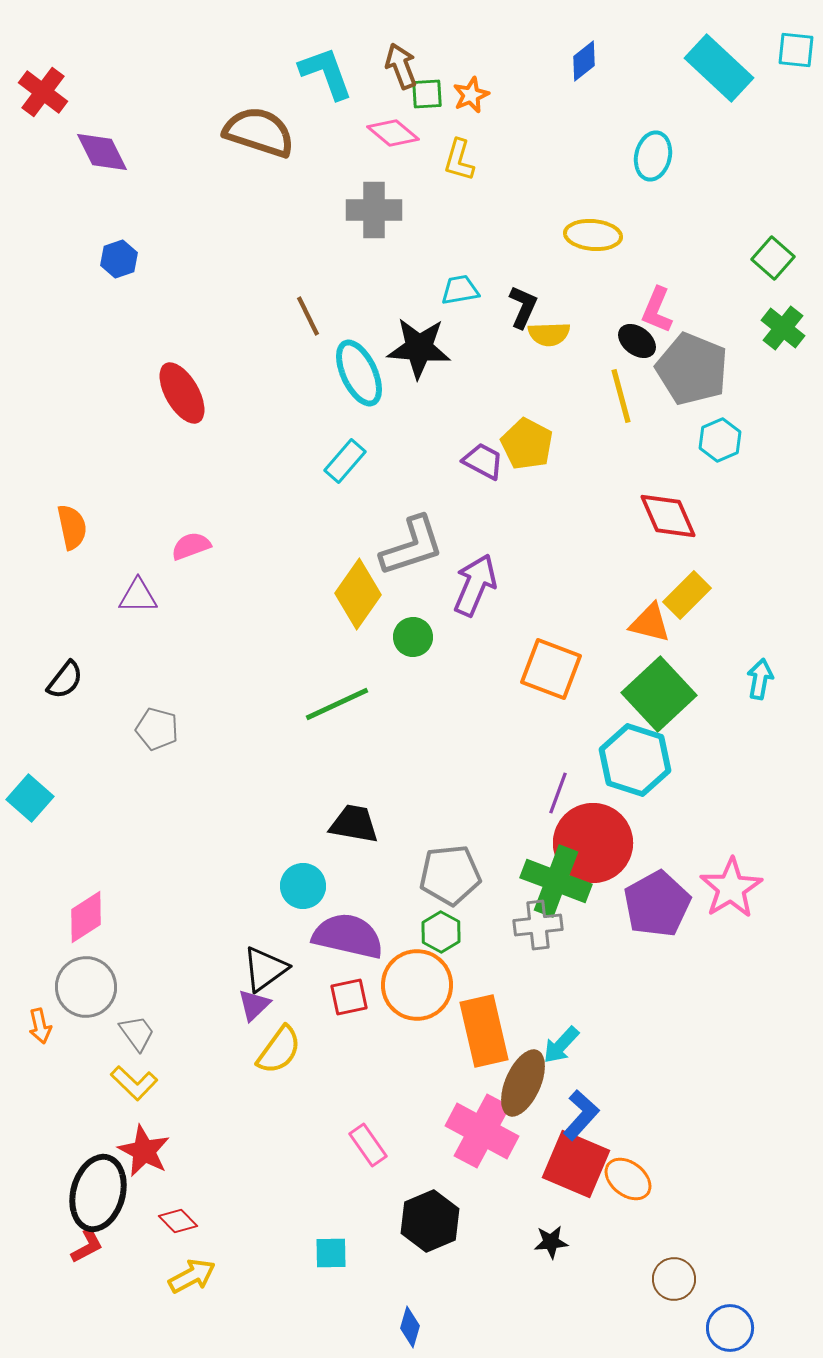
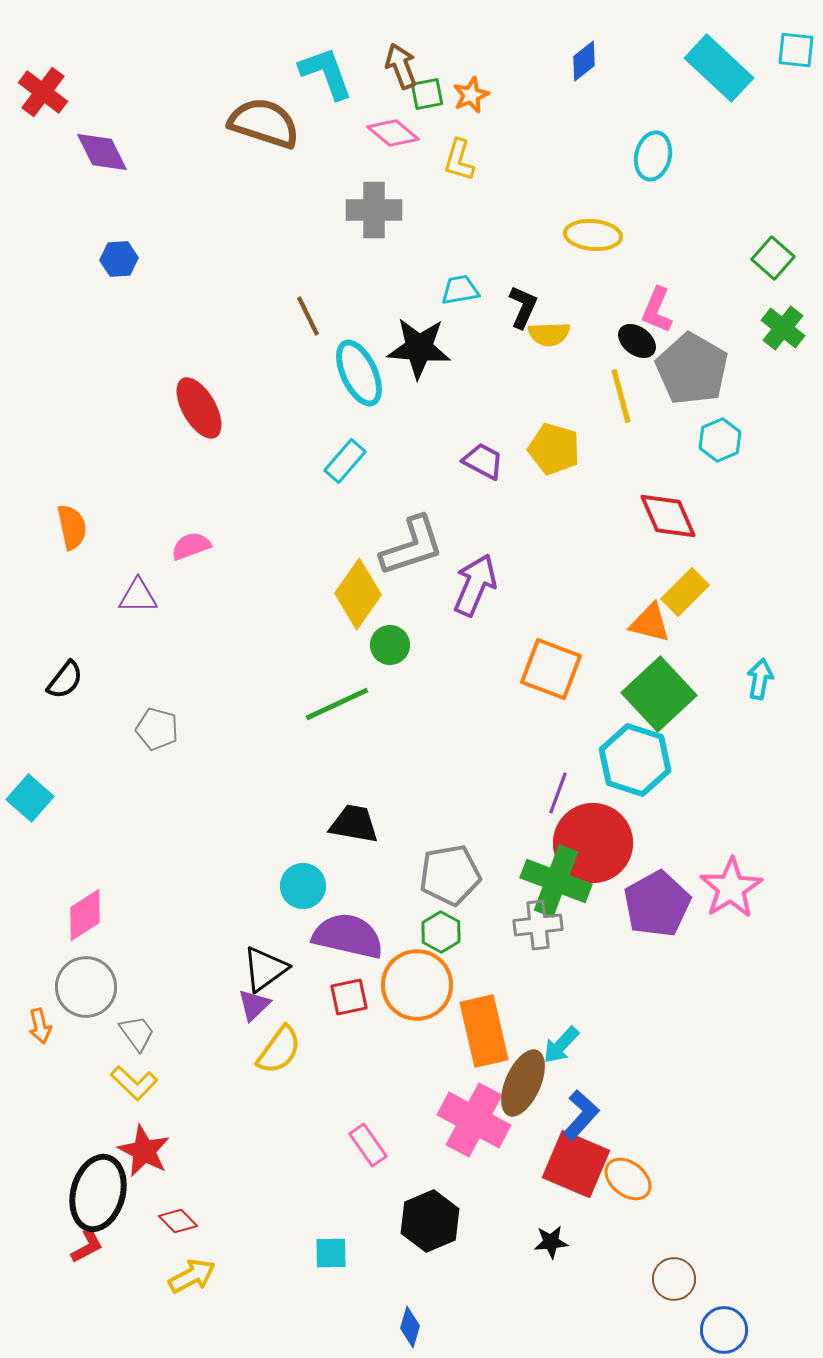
green square at (427, 94): rotated 8 degrees counterclockwise
brown semicircle at (259, 132): moved 5 px right, 9 px up
blue hexagon at (119, 259): rotated 15 degrees clockwise
gray pentagon at (692, 369): rotated 8 degrees clockwise
red ellipse at (182, 393): moved 17 px right, 15 px down
yellow pentagon at (527, 444): moved 27 px right, 5 px down; rotated 12 degrees counterclockwise
yellow rectangle at (687, 595): moved 2 px left, 3 px up
green circle at (413, 637): moved 23 px left, 8 px down
gray pentagon at (450, 875): rotated 4 degrees counterclockwise
pink diamond at (86, 917): moved 1 px left, 2 px up
pink cross at (482, 1131): moved 8 px left, 11 px up
blue circle at (730, 1328): moved 6 px left, 2 px down
